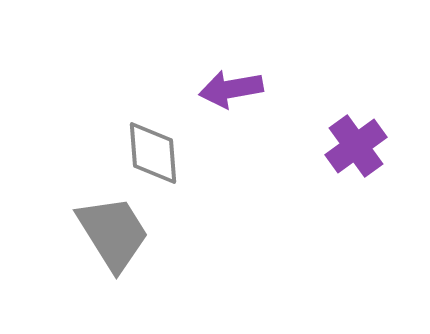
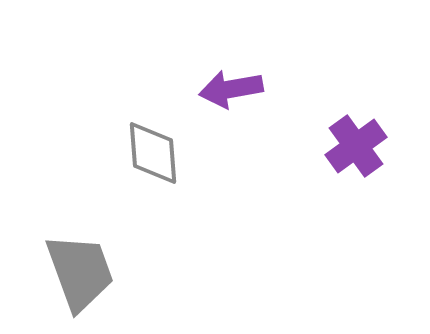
gray trapezoid: moved 33 px left, 39 px down; rotated 12 degrees clockwise
